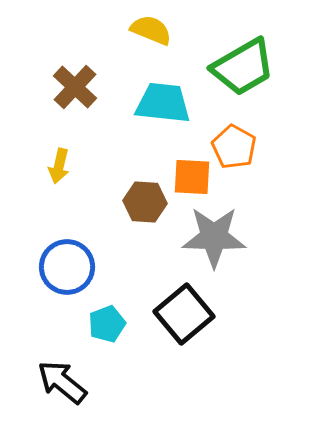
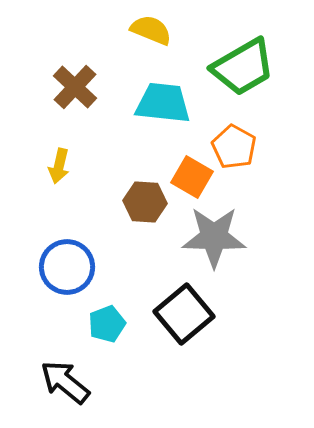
orange square: rotated 27 degrees clockwise
black arrow: moved 3 px right
